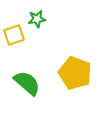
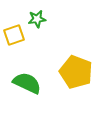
yellow pentagon: moved 1 px right, 1 px up
green semicircle: rotated 16 degrees counterclockwise
